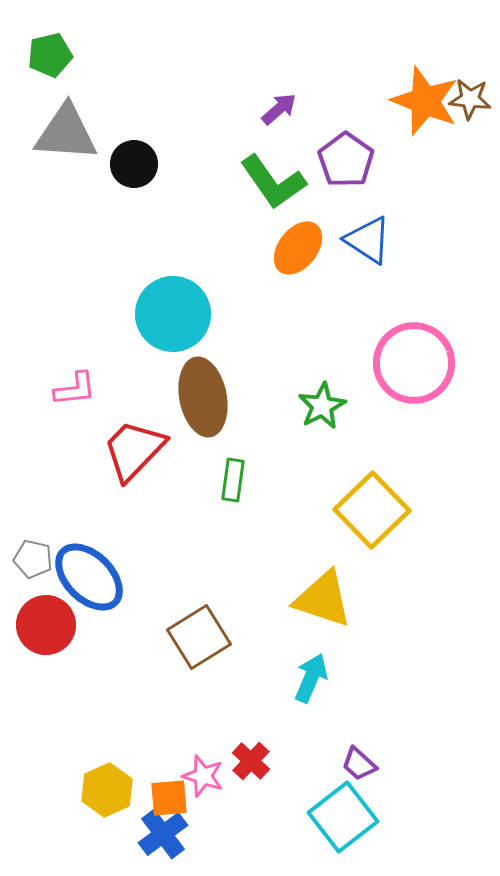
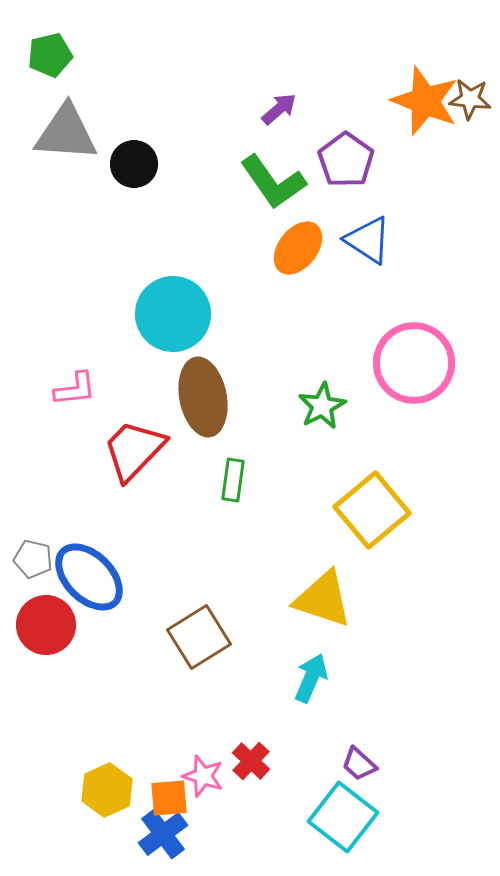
yellow square: rotated 4 degrees clockwise
cyan square: rotated 14 degrees counterclockwise
